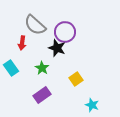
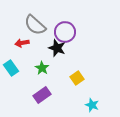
red arrow: rotated 72 degrees clockwise
yellow square: moved 1 px right, 1 px up
